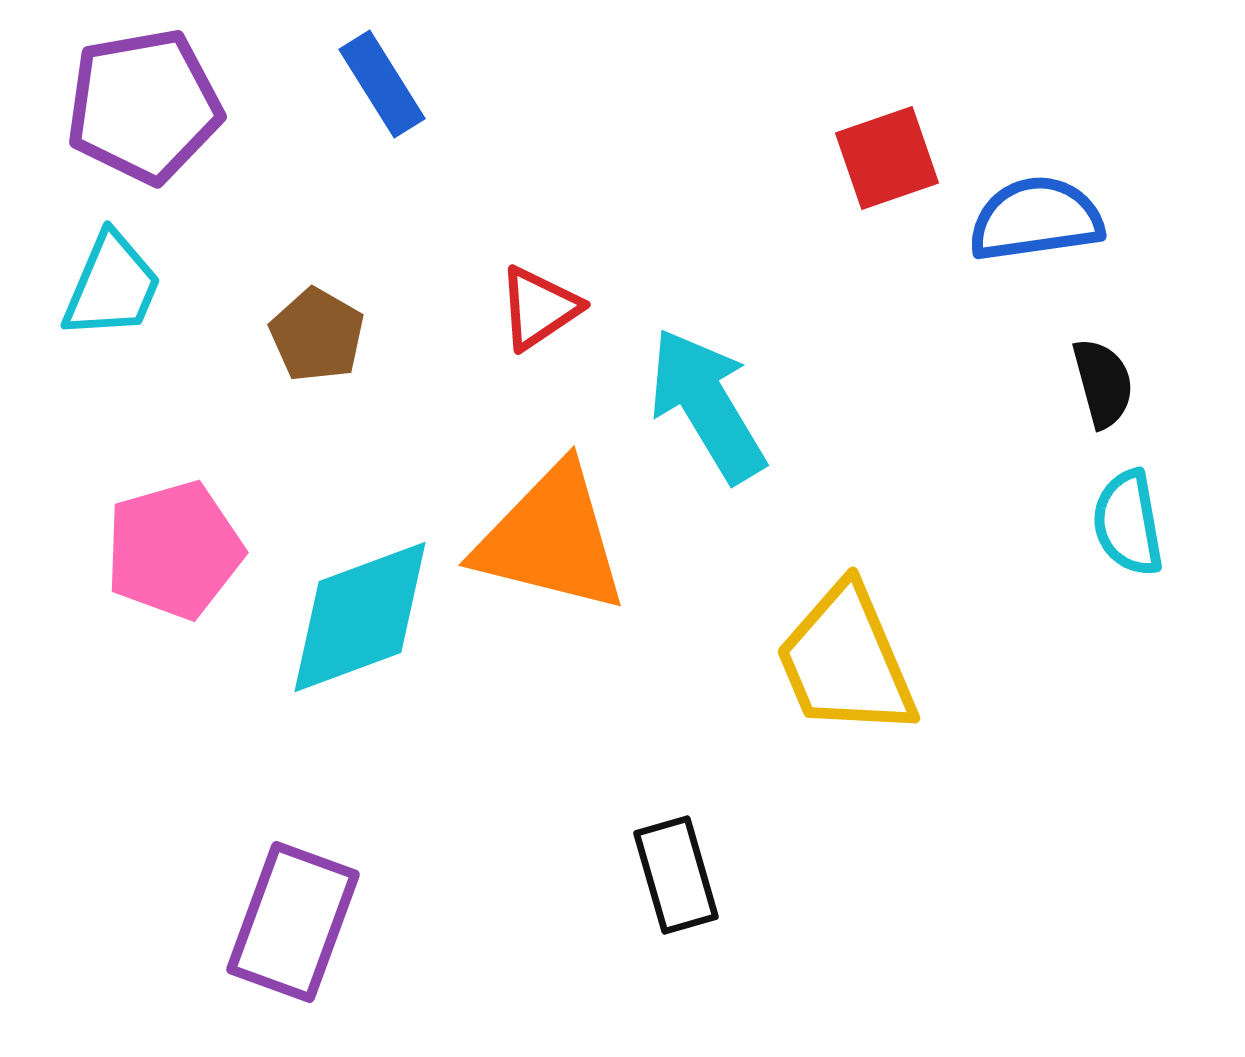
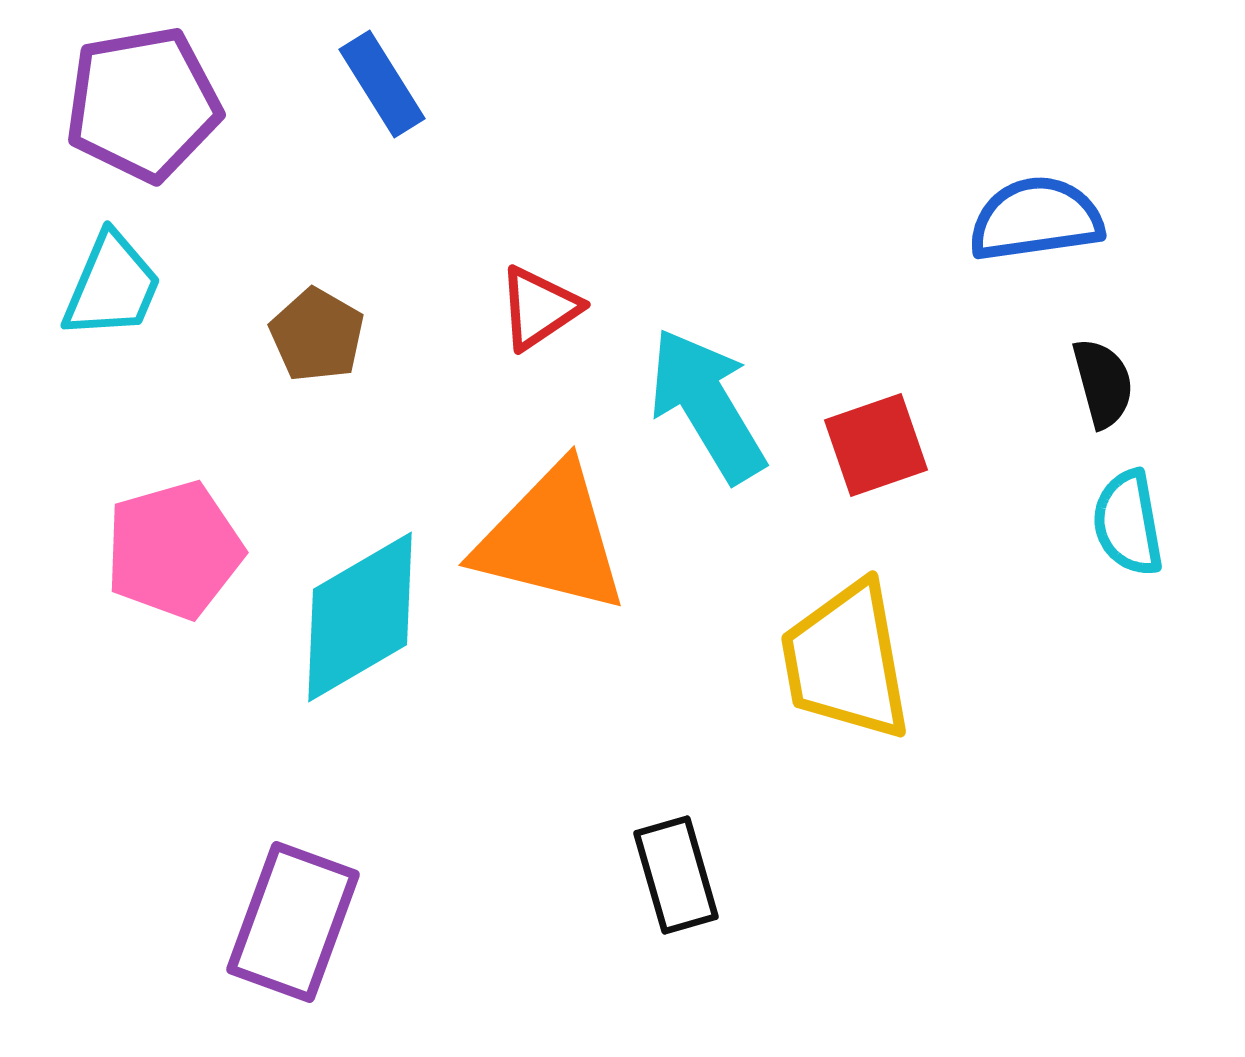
purple pentagon: moved 1 px left, 2 px up
red square: moved 11 px left, 287 px down
cyan diamond: rotated 10 degrees counterclockwise
yellow trapezoid: rotated 13 degrees clockwise
